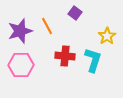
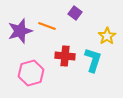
orange line: rotated 42 degrees counterclockwise
pink hexagon: moved 10 px right, 8 px down; rotated 15 degrees counterclockwise
